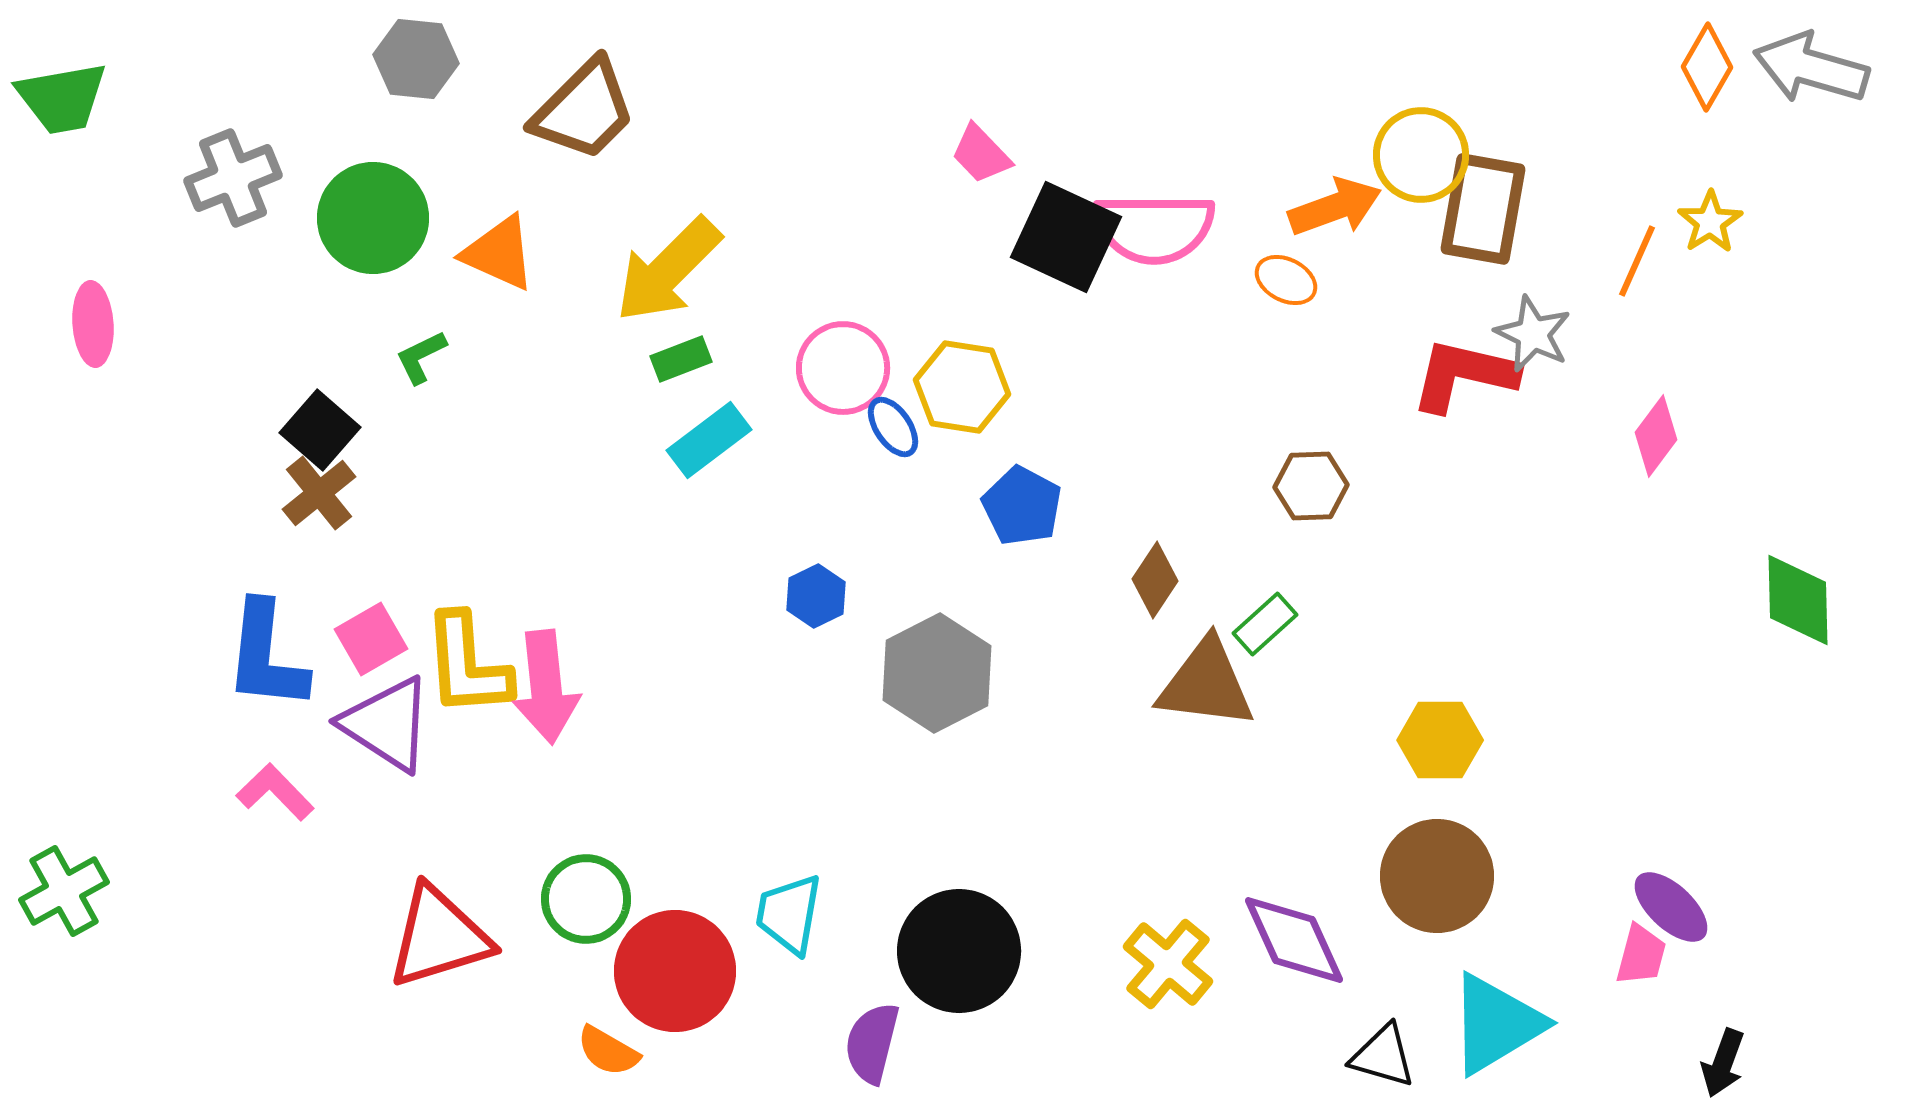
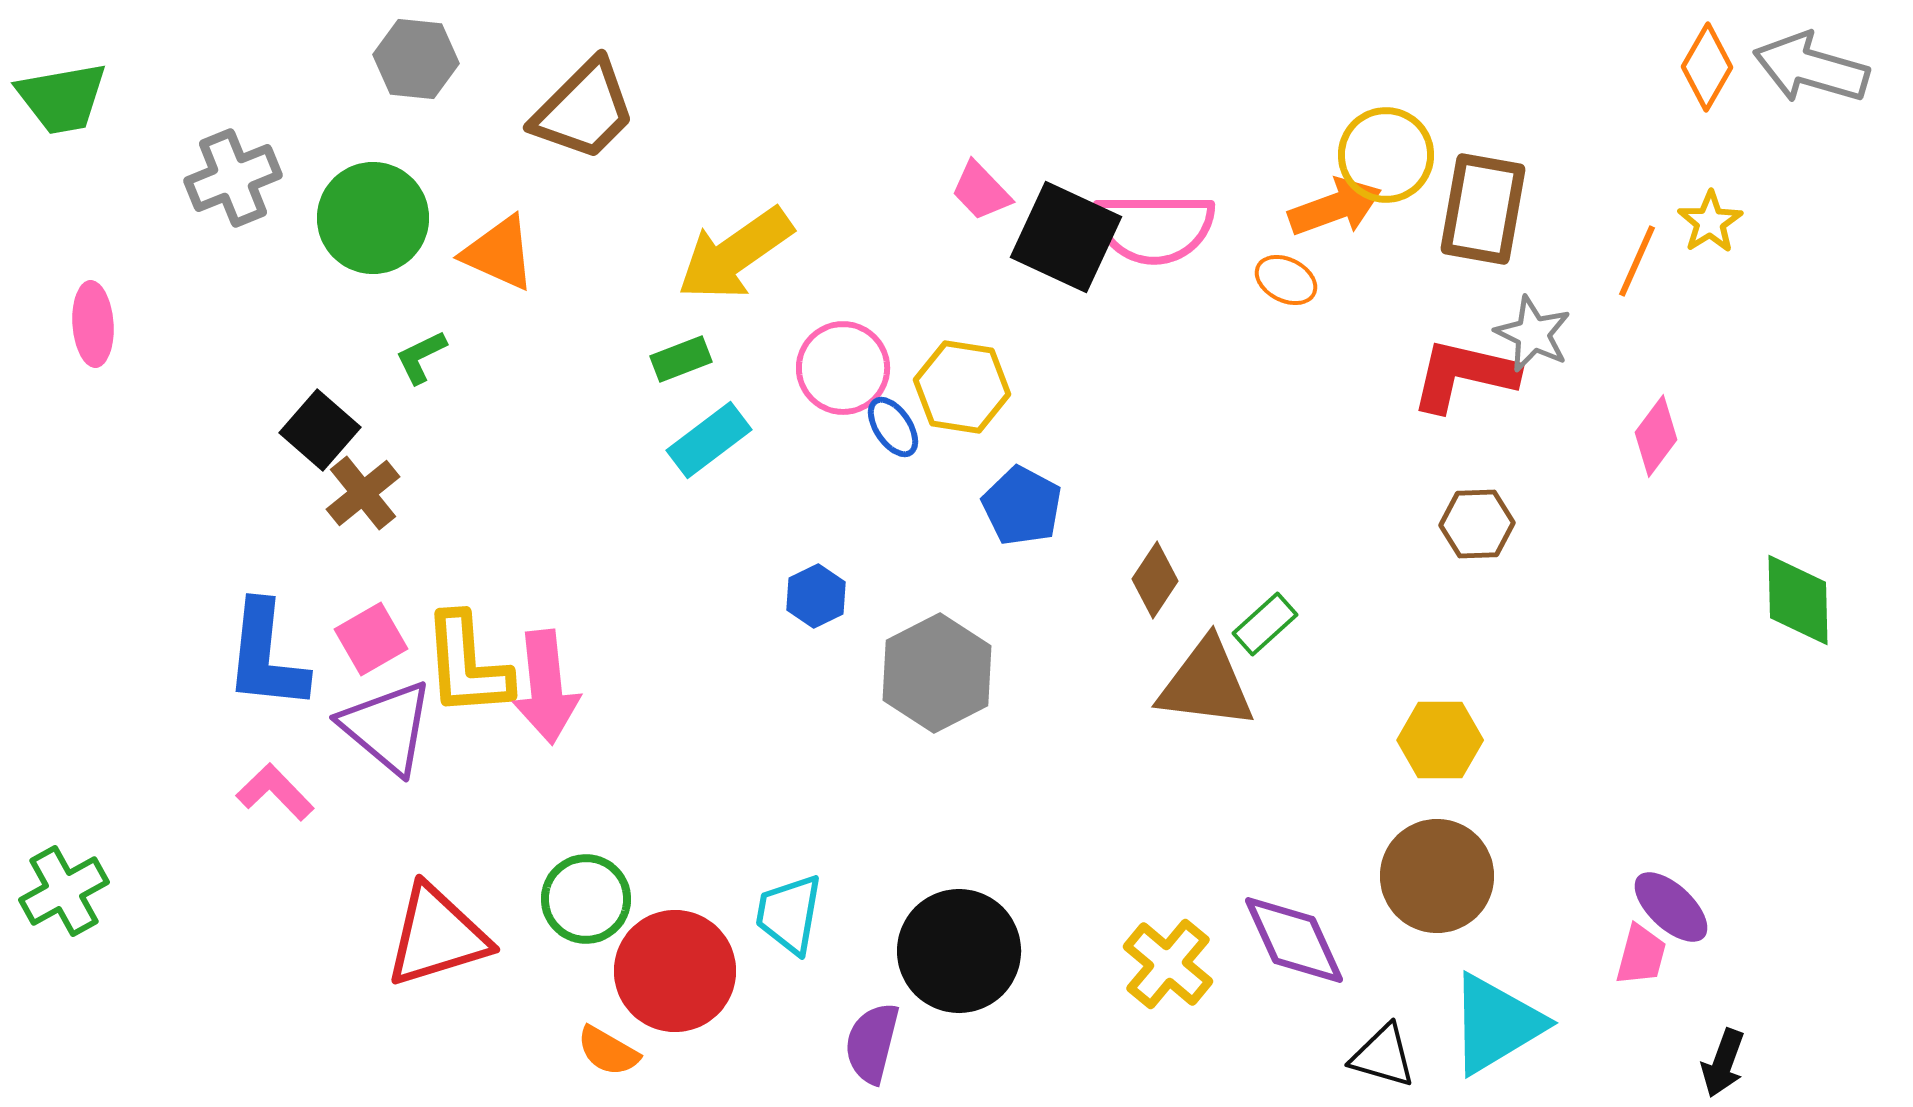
pink trapezoid at (981, 154): moved 37 px down
yellow circle at (1421, 155): moved 35 px left
yellow arrow at (668, 270): moved 67 px right, 16 px up; rotated 10 degrees clockwise
brown hexagon at (1311, 486): moved 166 px right, 38 px down
brown cross at (319, 493): moved 44 px right
purple triangle at (387, 724): moved 3 px down; rotated 7 degrees clockwise
red triangle at (439, 937): moved 2 px left, 1 px up
